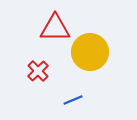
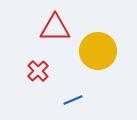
yellow circle: moved 8 px right, 1 px up
